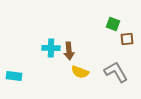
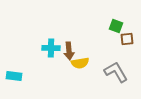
green square: moved 3 px right, 2 px down
yellow semicircle: moved 9 px up; rotated 30 degrees counterclockwise
